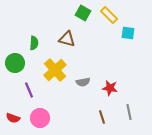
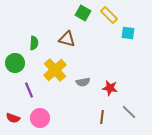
gray line: rotated 35 degrees counterclockwise
brown line: rotated 24 degrees clockwise
